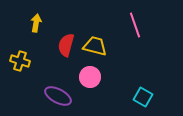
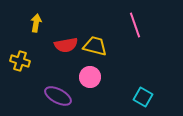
red semicircle: rotated 115 degrees counterclockwise
